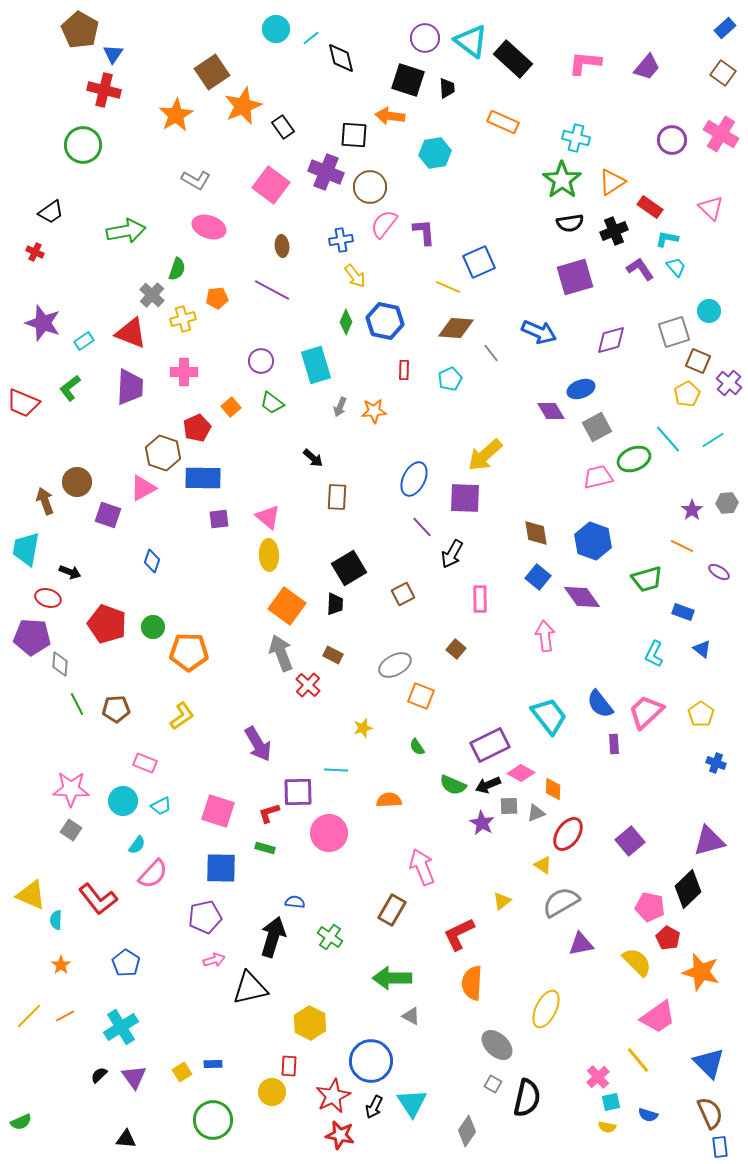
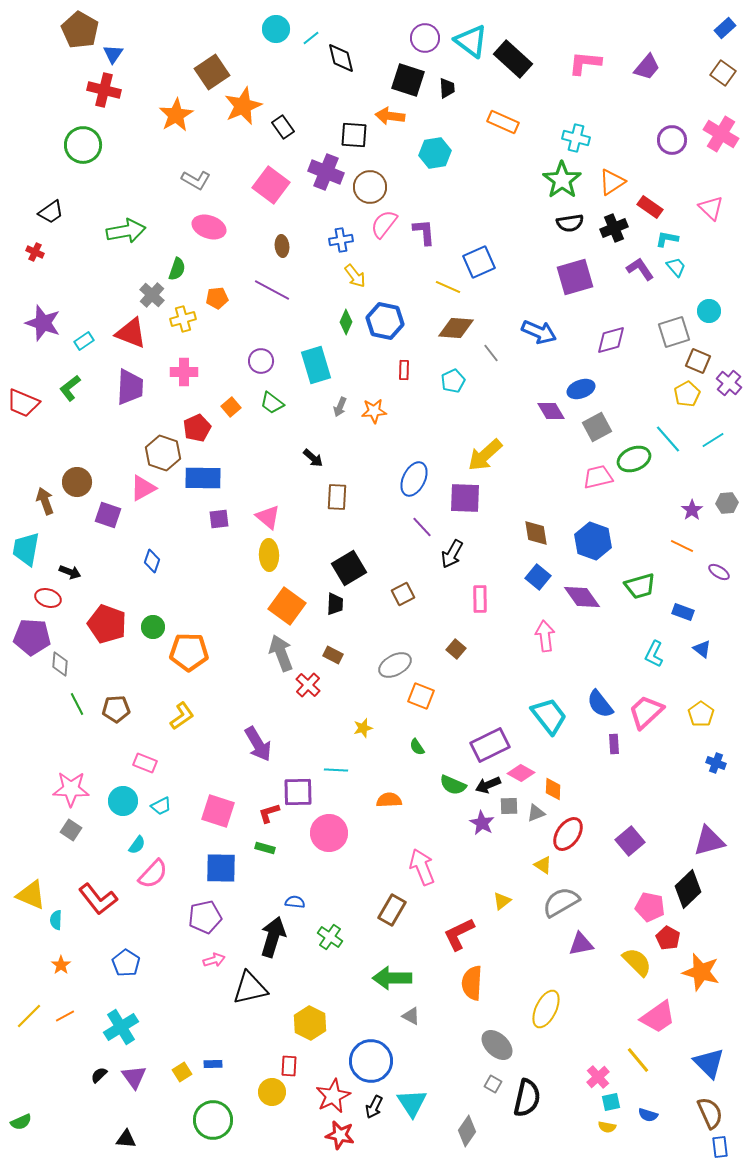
black cross at (614, 231): moved 3 px up
cyan pentagon at (450, 379): moved 3 px right, 2 px down
green trapezoid at (647, 579): moved 7 px left, 7 px down
